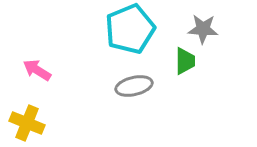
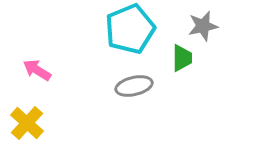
gray star: moved 3 px up; rotated 16 degrees counterclockwise
green trapezoid: moved 3 px left, 3 px up
yellow cross: rotated 20 degrees clockwise
